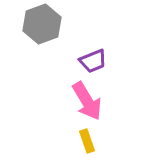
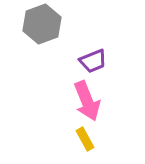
pink arrow: rotated 9 degrees clockwise
yellow rectangle: moved 2 px left, 2 px up; rotated 10 degrees counterclockwise
